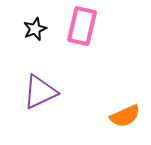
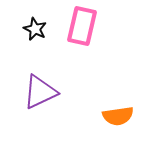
black star: rotated 25 degrees counterclockwise
orange semicircle: moved 7 px left; rotated 16 degrees clockwise
